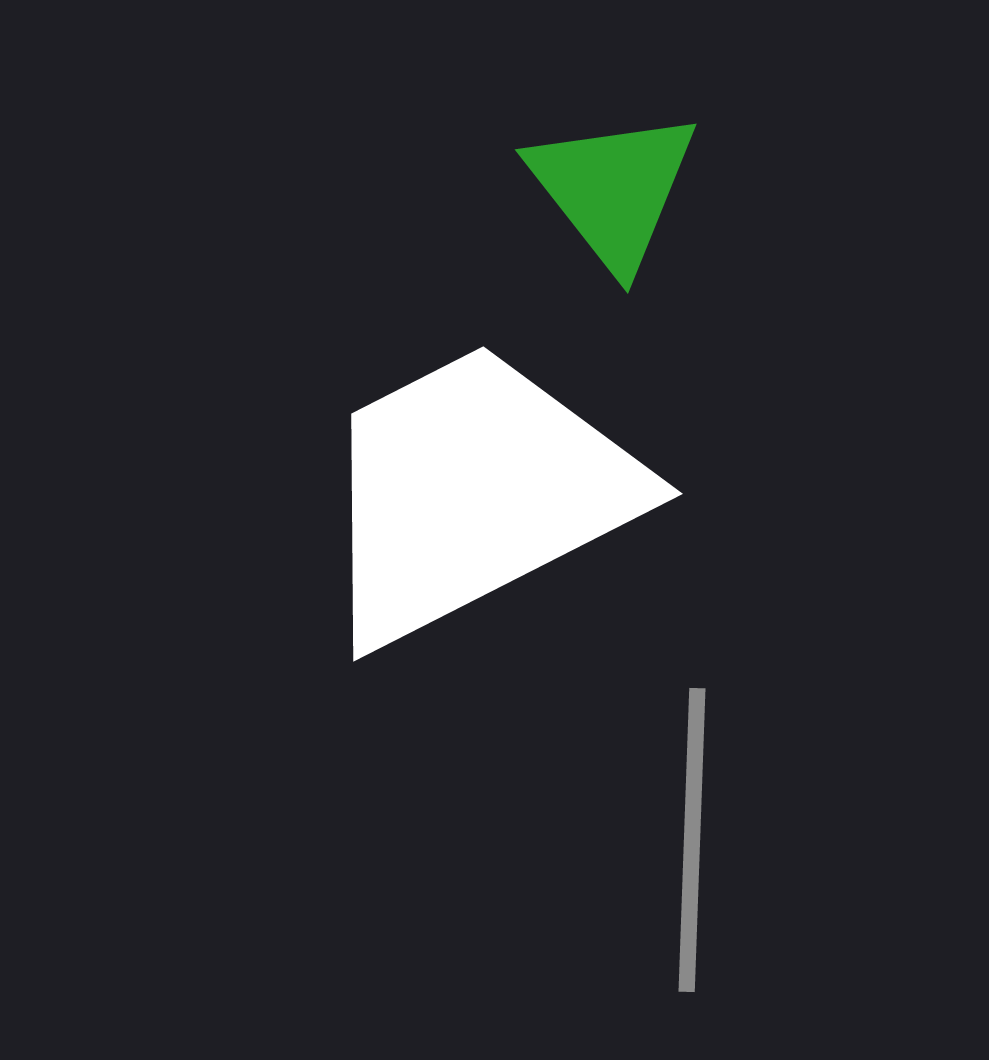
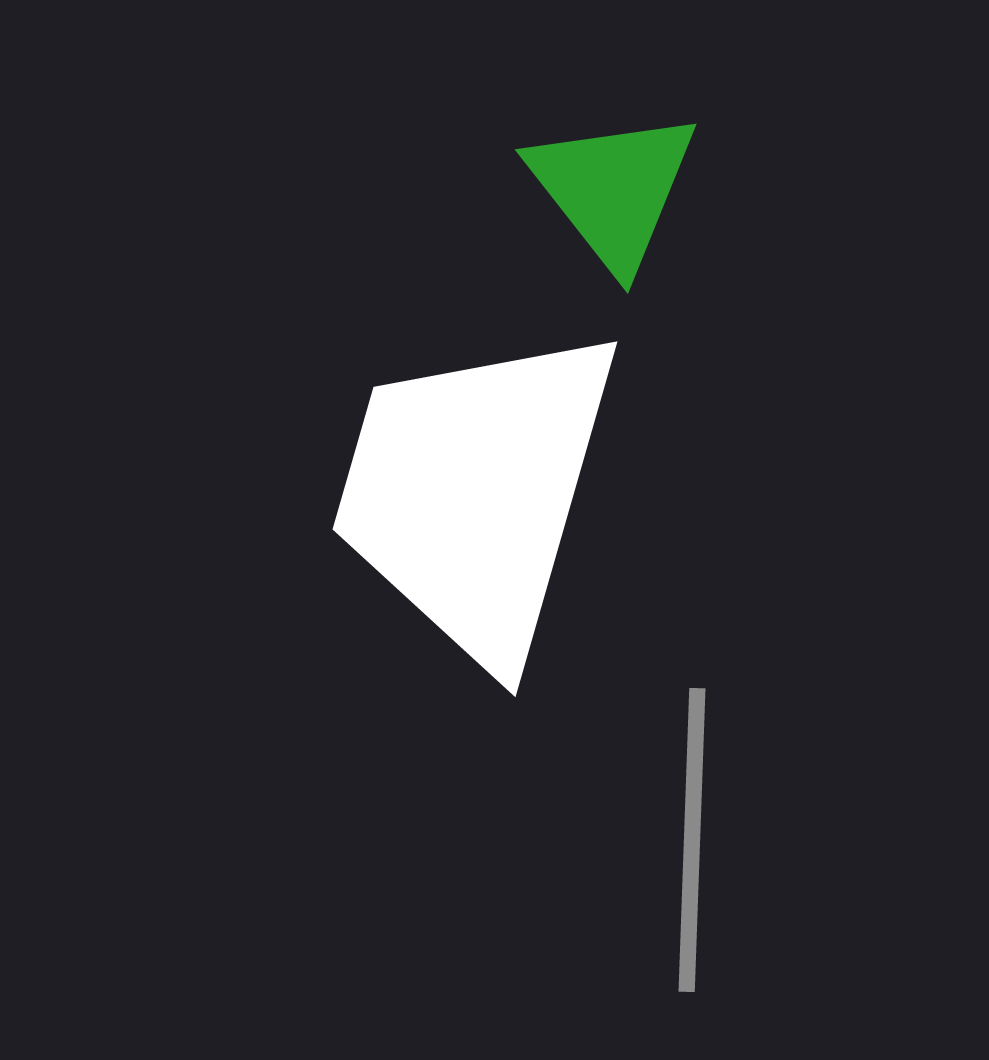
white trapezoid: rotated 47 degrees counterclockwise
